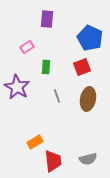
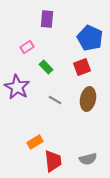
green rectangle: rotated 48 degrees counterclockwise
gray line: moved 2 px left, 4 px down; rotated 40 degrees counterclockwise
